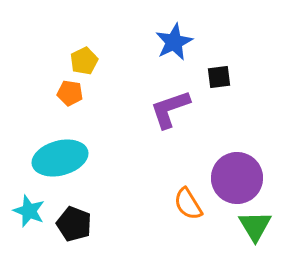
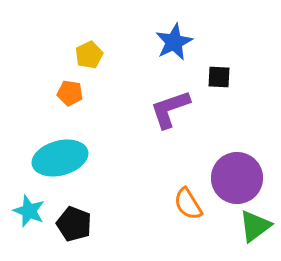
yellow pentagon: moved 5 px right, 6 px up
black square: rotated 10 degrees clockwise
green triangle: rotated 24 degrees clockwise
